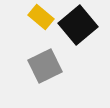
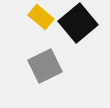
black square: moved 2 px up
